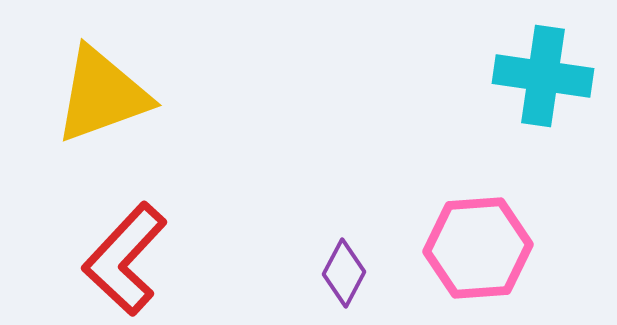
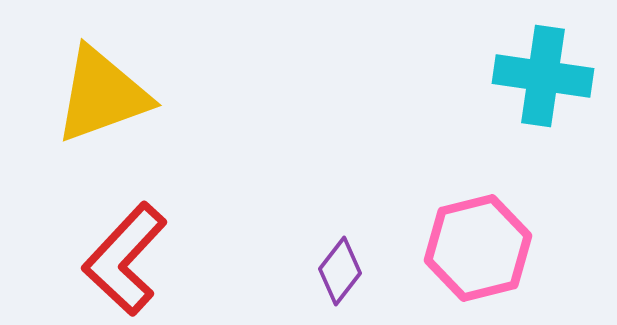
pink hexagon: rotated 10 degrees counterclockwise
purple diamond: moved 4 px left, 2 px up; rotated 10 degrees clockwise
